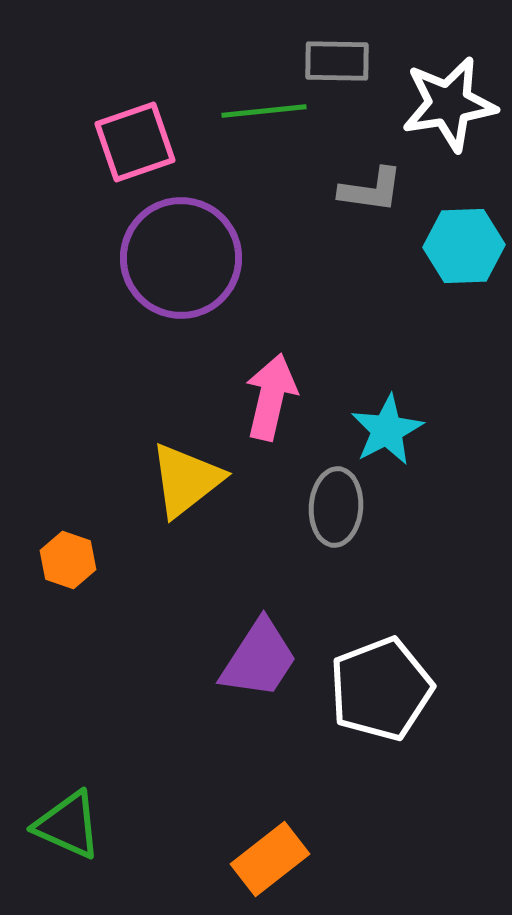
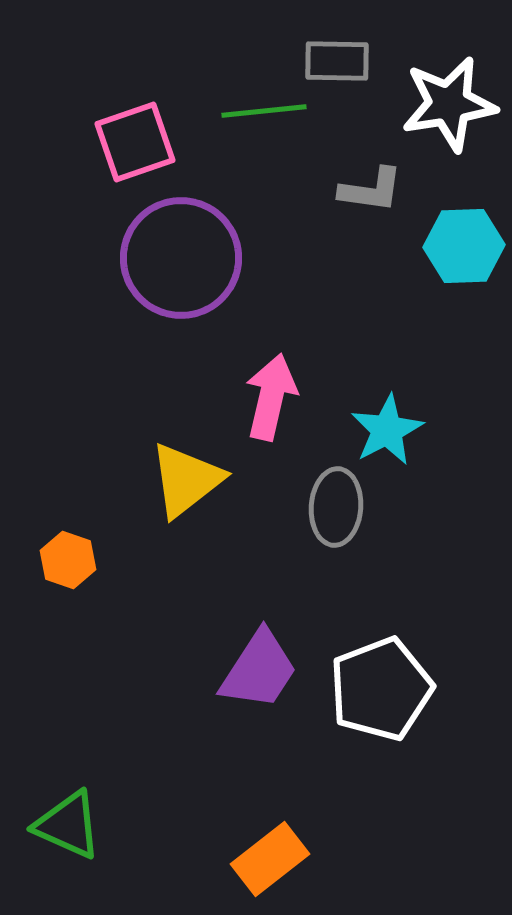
purple trapezoid: moved 11 px down
